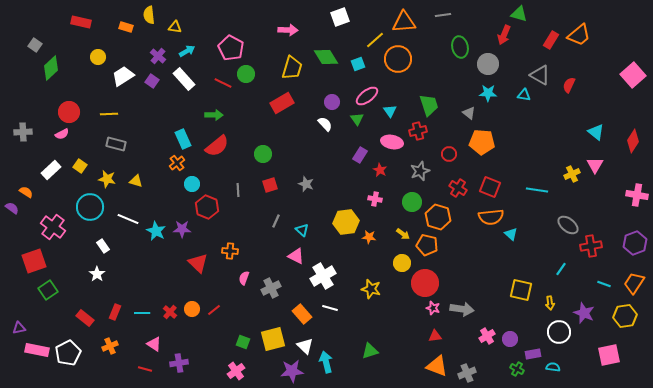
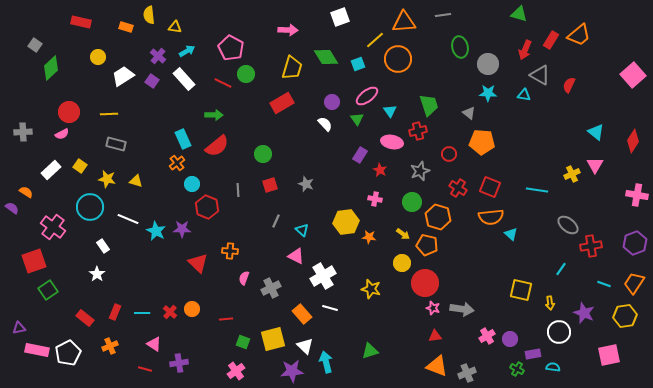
red arrow at (504, 35): moved 21 px right, 15 px down
red line at (214, 310): moved 12 px right, 9 px down; rotated 32 degrees clockwise
